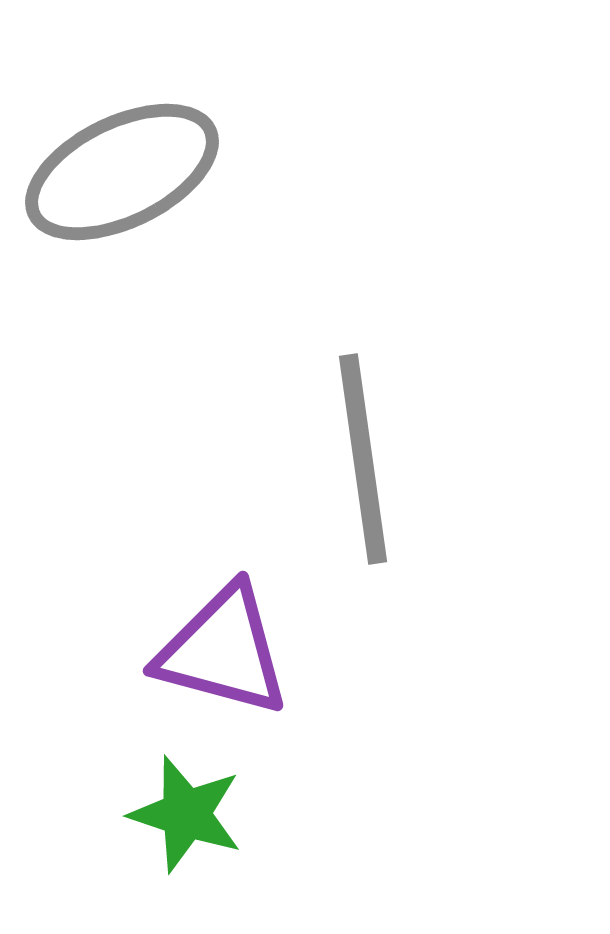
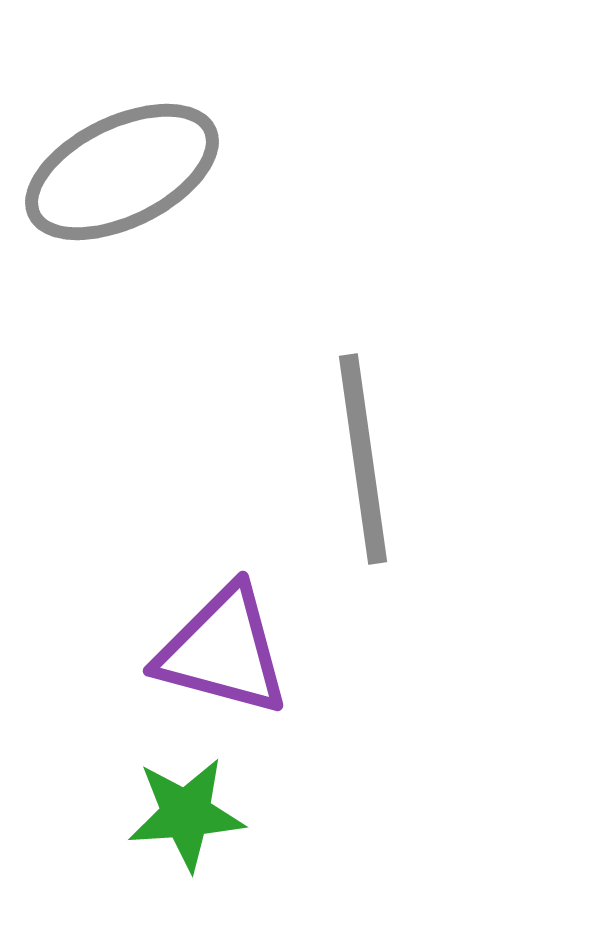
green star: rotated 22 degrees counterclockwise
